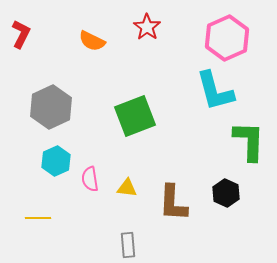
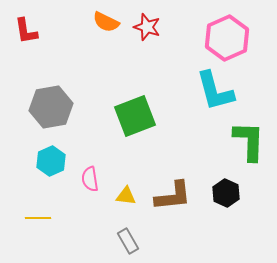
red star: rotated 16 degrees counterclockwise
red L-shape: moved 5 px right, 3 px up; rotated 144 degrees clockwise
orange semicircle: moved 14 px right, 19 px up
gray hexagon: rotated 15 degrees clockwise
cyan hexagon: moved 5 px left
yellow triangle: moved 1 px left, 8 px down
brown L-shape: moved 7 px up; rotated 99 degrees counterclockwise
gray rectangle: moved 4 px up; rotated 25 degrees counterclockwise
